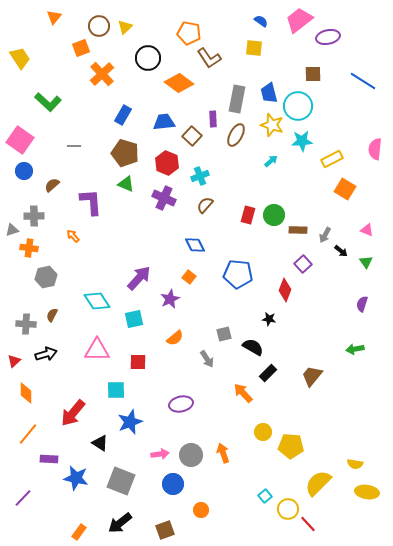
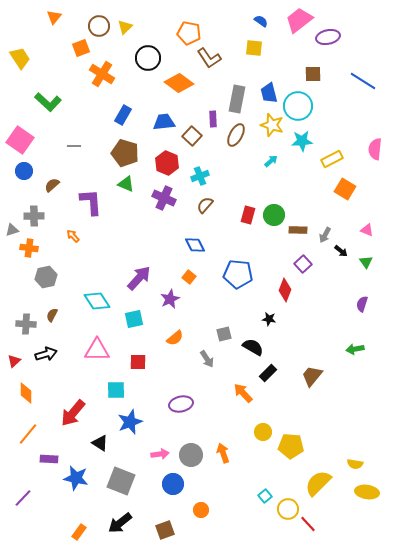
orange cross at (102, 74): rotated 15 degrees counterclockwise
